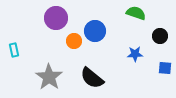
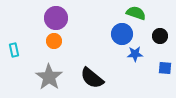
blue circle: moved 27 px right, 3 px down
orange circle: moved 20 px left
